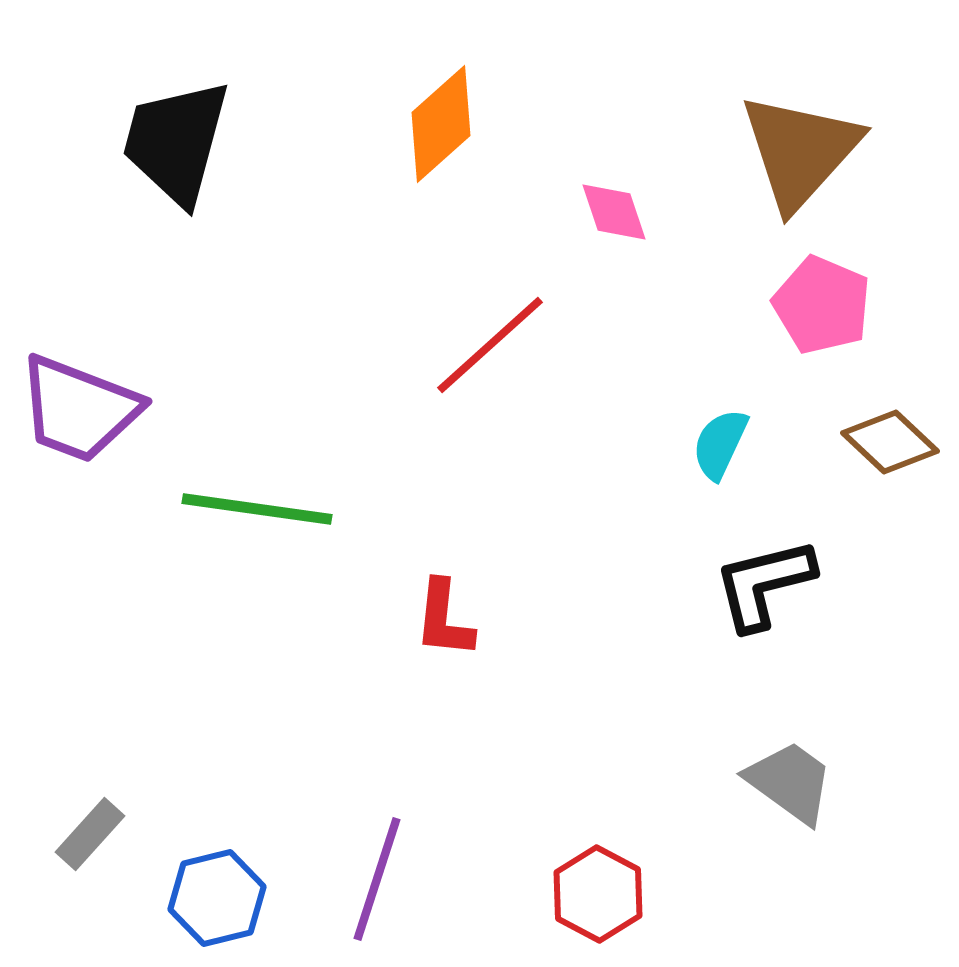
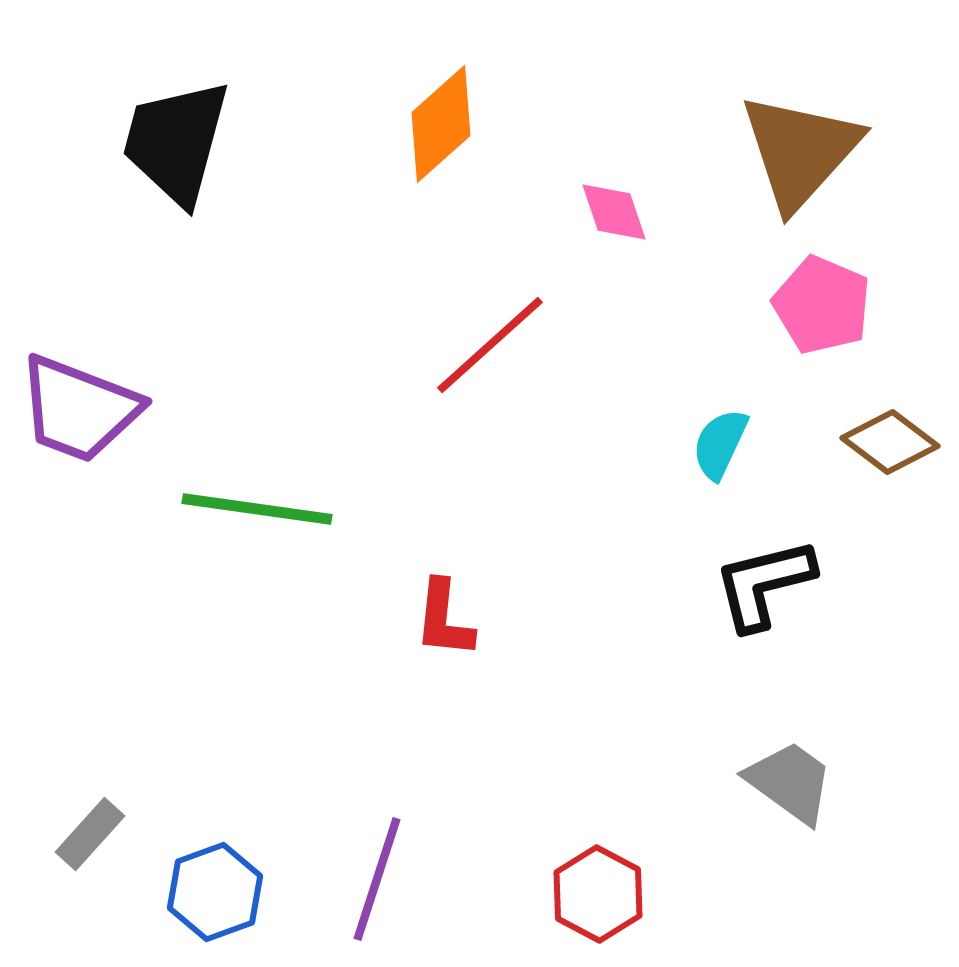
brown diamond: rotated 6 degrees counterclockwise
blue hexagon: moved 2 px left, 6 px up; rotated 6 degrees counterclockwise
